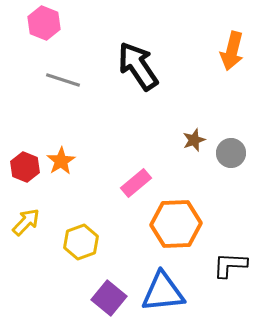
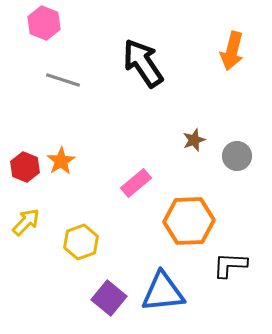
black arrow: moved 5 px right, 3 px up
gray circle: moved 6 px right, 3 px down
orange hexagon: moved 13 px right, 3 px up
